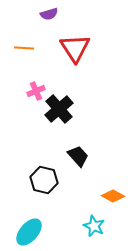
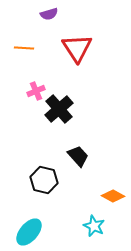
red triangle: moved 2 px right
